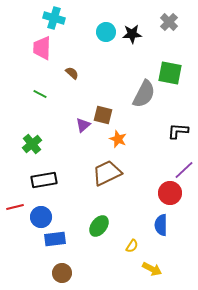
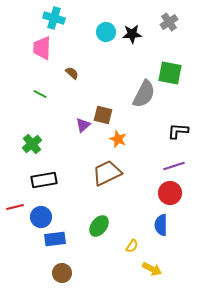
gray cross: rotated 12 degrees clockwise
purple line: moved 10 px left, 4 px up; rotated 25 degrees clockwise
